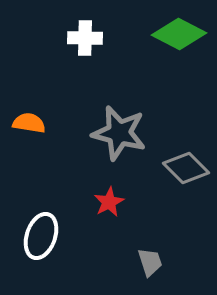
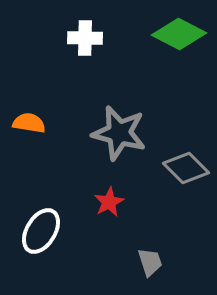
white ellipse: moved 5 px up; rotated 12 degrees clockwise
